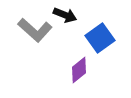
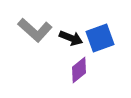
black arrow: moved 6 px right, 23 px down
blue square: rotated 16 degrees clockwise
